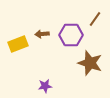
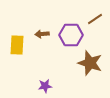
brown line: rotated 21 degrees clockwise
yellow rectangle: moved 1 px left, 1 px down; rotated 66 degrees counterclockwise
